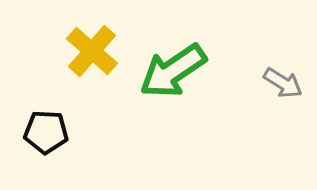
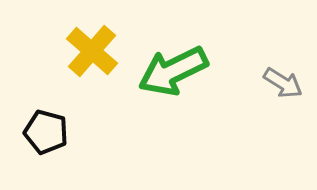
green arrow: rotated 8 degrees clockwise
black pentagon: rotated 12 degrees clockwise
